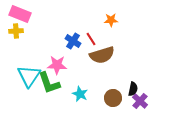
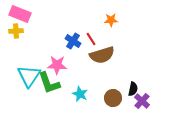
purple cross: moved 2 px right
